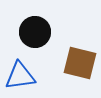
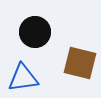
blue triangle: moved 3 px right, 2 px down
